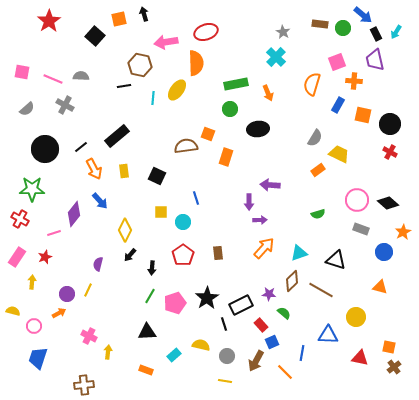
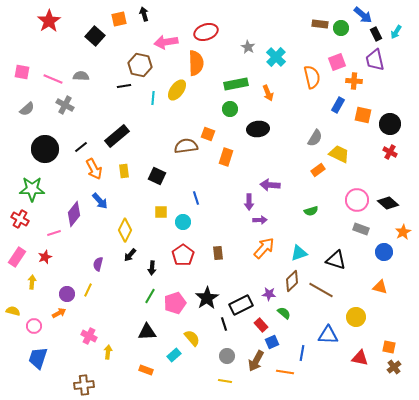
green circle at (343, 28): moved 2 px left
gray star at (283, 32): moved 35 px left, 15 px down
orange semicircle at (312, 84): moved 7 px up; rotated 150 degrees clockwise
green semicircle at (318, 214): moved 7 px left, 3 px up
yellow semicircle at (201, 345): moved 9 px left, 7 px up; rotated 36 degrees clockwise
orange line at (285, 372): rotated 36 degrees counterclockwise
